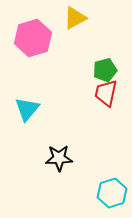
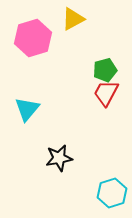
yellow triangle: moved 2 px left, 1 px down
red trapezoid: rotated 16 degrees clockwise
black star: rotated 8 degrees counterclockwise
